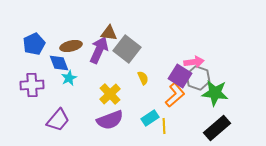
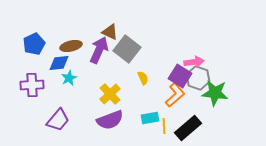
brown triangle: moved 1 px right, 1 px up; rotated 18 degrees clockwise
blue diamond: rotated 75 degrees counterclockwise
cyan rectangle: rotated 24 degrees clockwise
black rectangle: moved 29 px left
